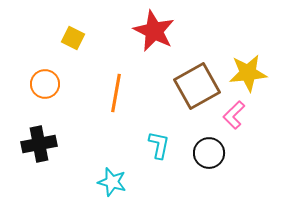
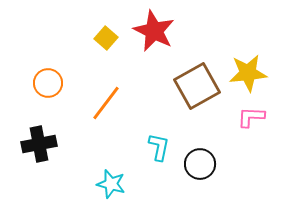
yellow square: moved 33 px right; rotated 15 degrees clockwise
orange circle: moved 3 px right, 1 px up
orange line: moved 10 px left, 10 px down; rotated 27 degrees clockwise
pink L-shape: moved 17 px right, 2 px down; rotated 48 degrees clockwise
cyan L-shape: moved 2 px down
black circle: moved 9 px left, 11 px down
cyan star: moved 1 px left, 2 px down
